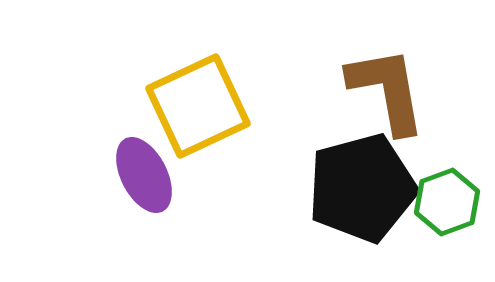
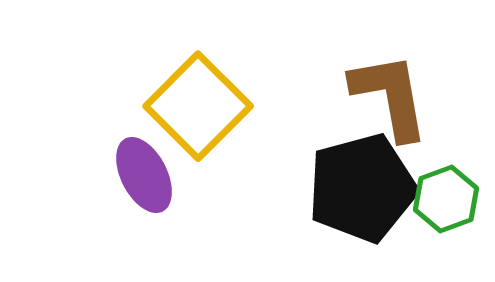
brown L-shape: moved 3 px right, 6 px down
yellow square: rotated 20 degrees counterclockwise
green hexagon: moved 1 px left, 3 px up
